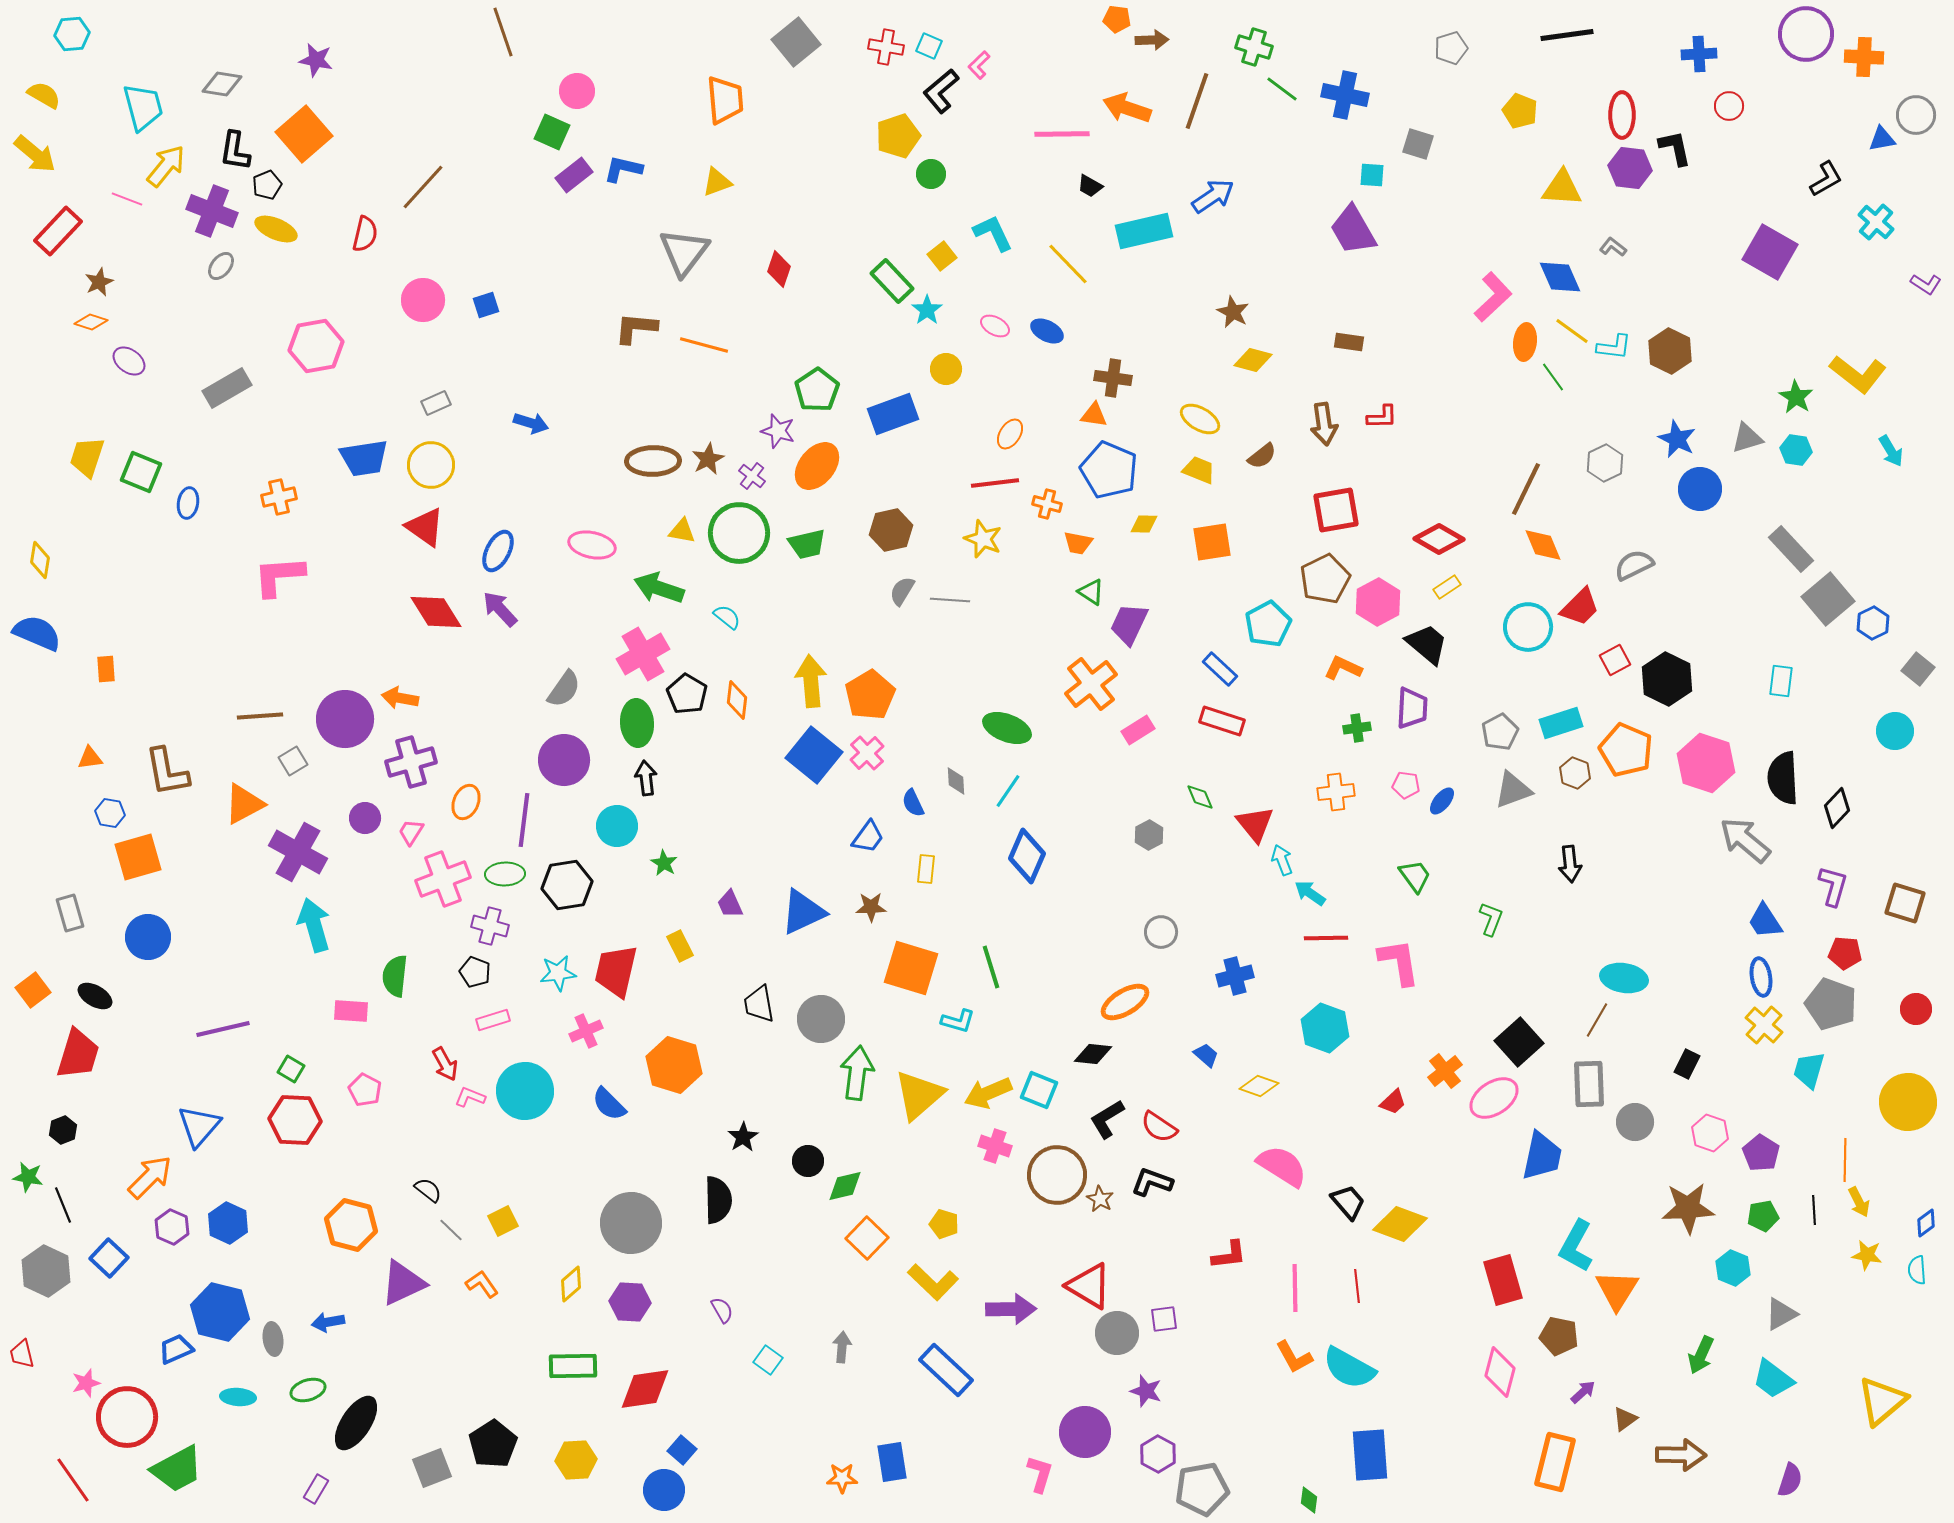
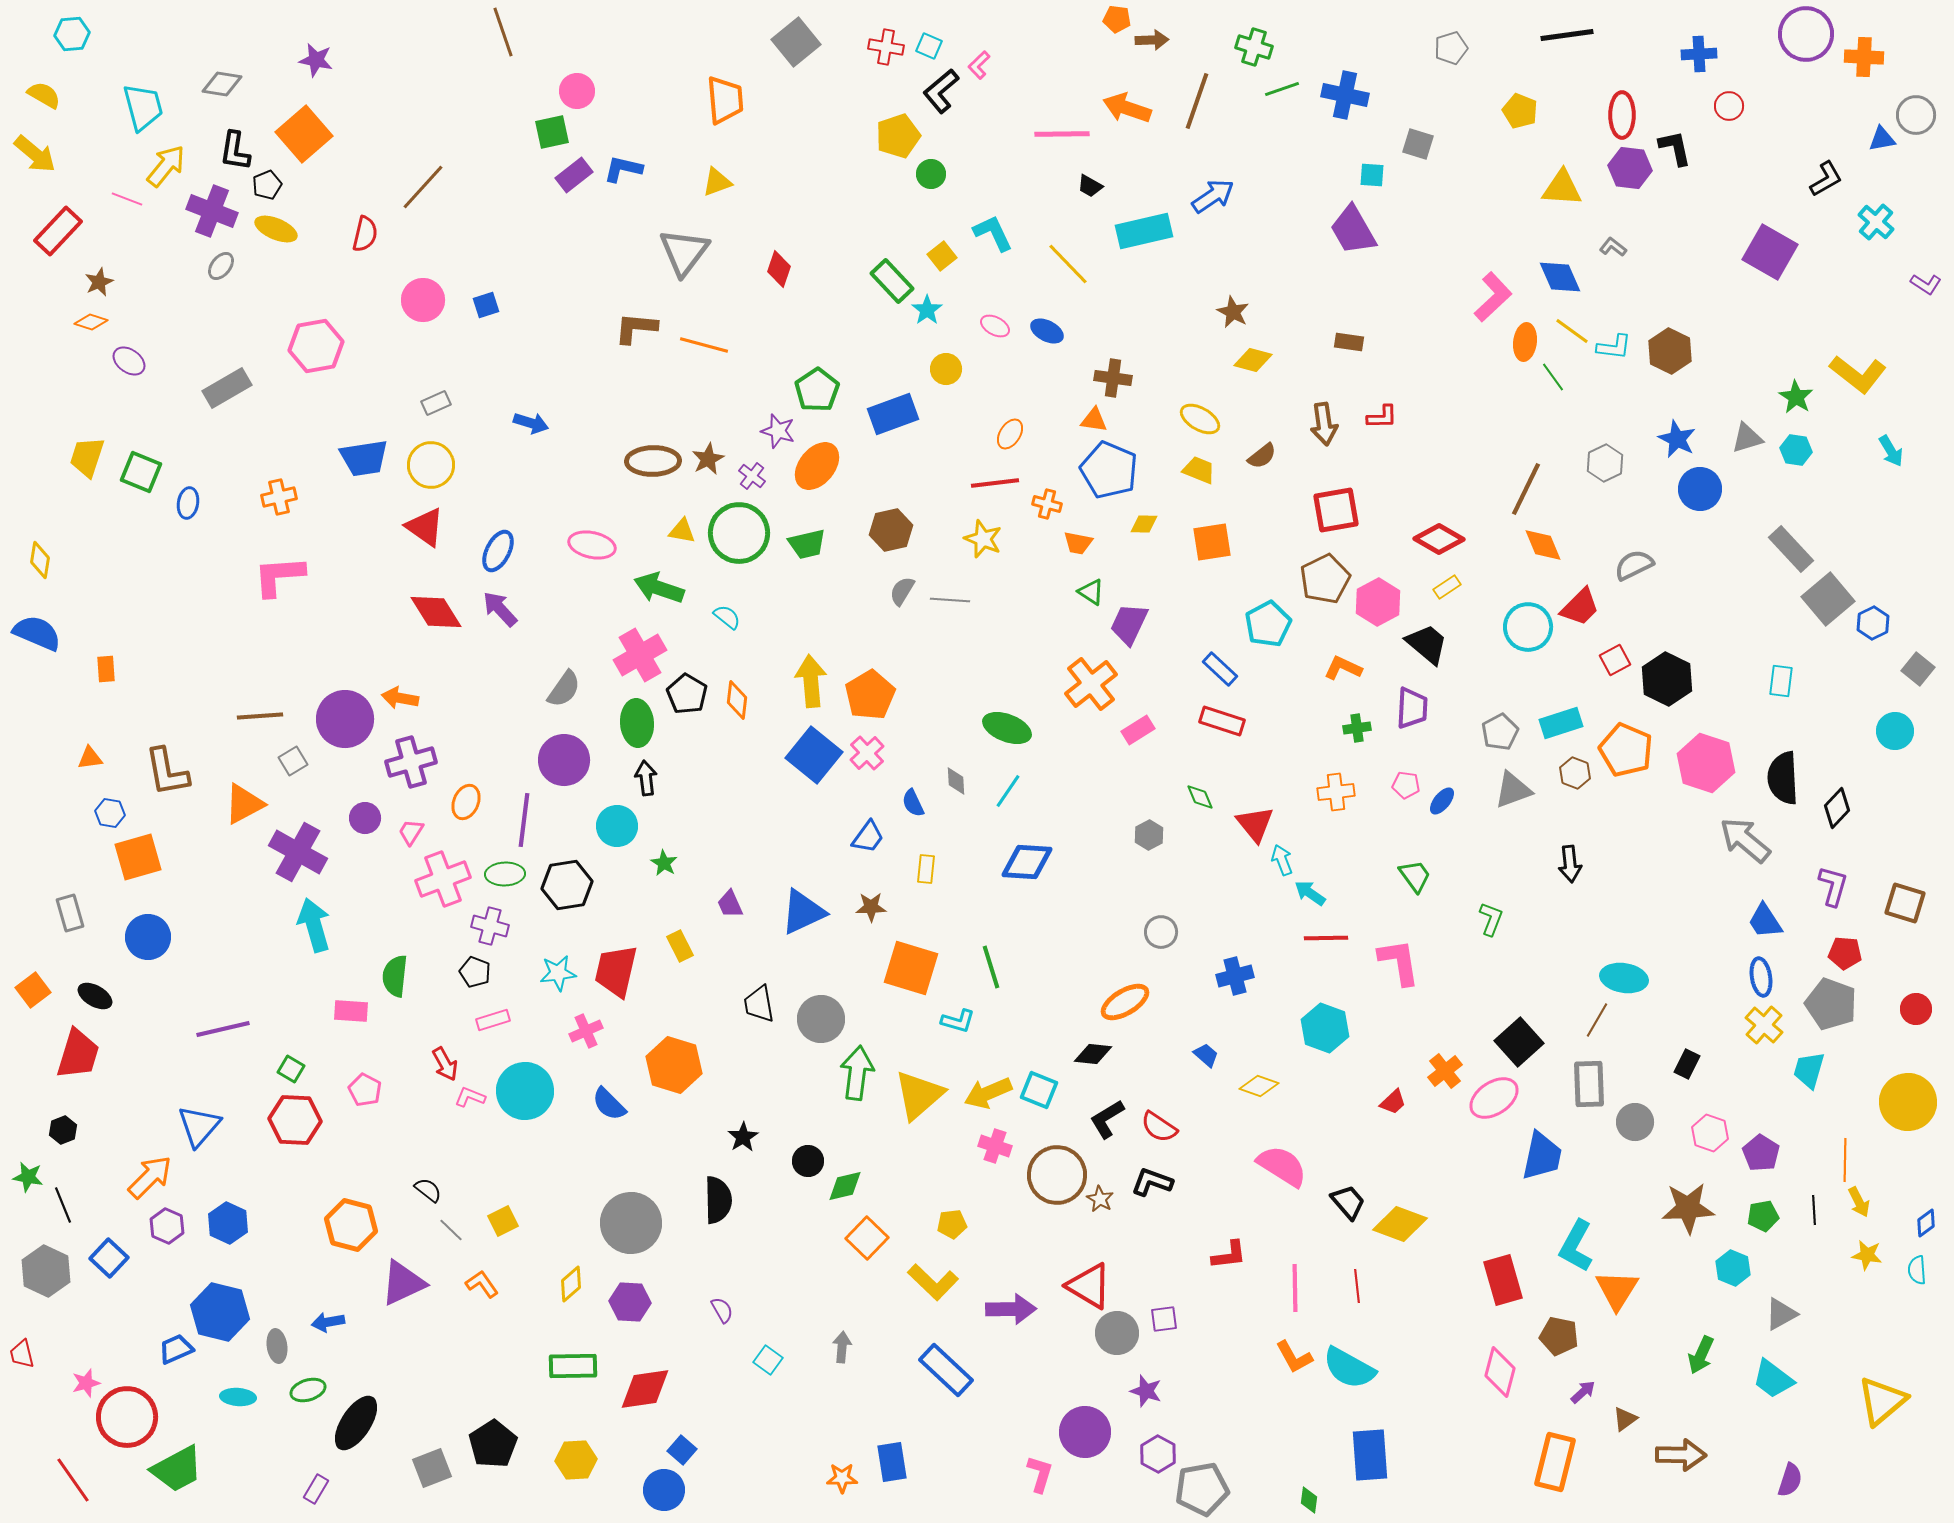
green line at (1282, 89): rotated 56 degrees counterclockwise
green square at (552, 132): rotated 36 degrees counterclockwise
orange triangle at (1094, 415): moved 5 px down
pink cross at (643, 654): moved 3 px left, 1 px down
blue diamond at (1027, 856): moved 6 px down; rotated 70 degrees clockwise
yellow pentagon at (944, 1224): moved 8 px right; rotated 24 degrees counterclockwise
purple hexagon at (172, 1227): moved 5 px left, 1 px up
gray ellipse at (273, 1339): moved 4 px right, 7 px down
